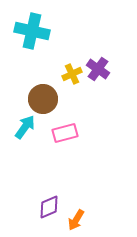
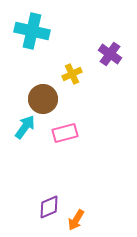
purple cross: moved 12 px right, 15 px up
